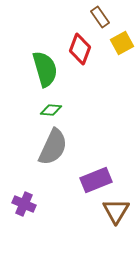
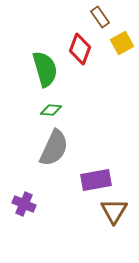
gray semicircle: moved 1 px right, 1 px down
purple rectangle: rotated 12 degrees clockwise
brown triangle: moved 2 px left
